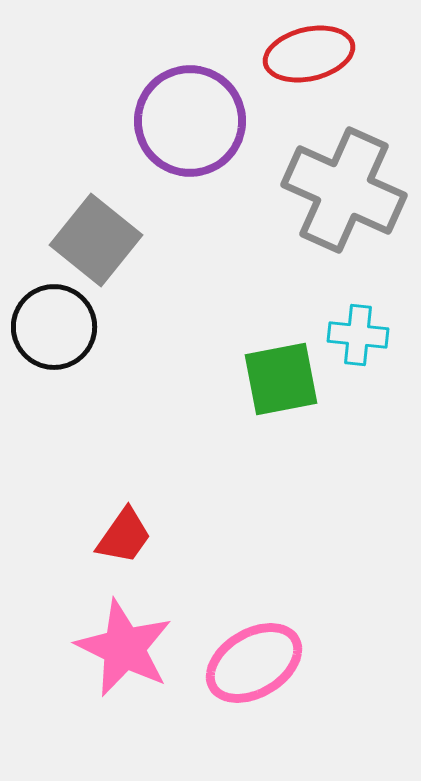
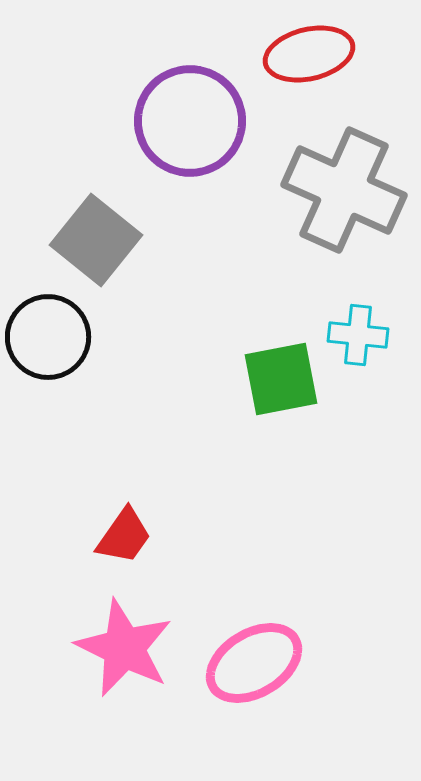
black circle: moved 6 px left, 10 px down
